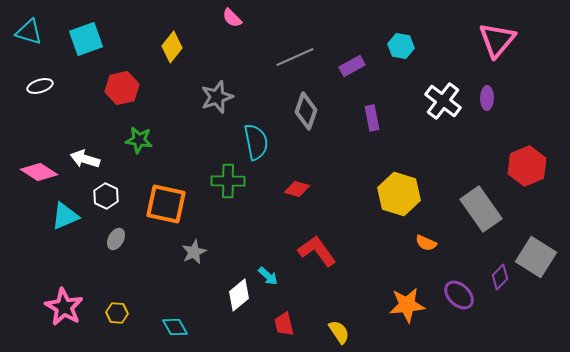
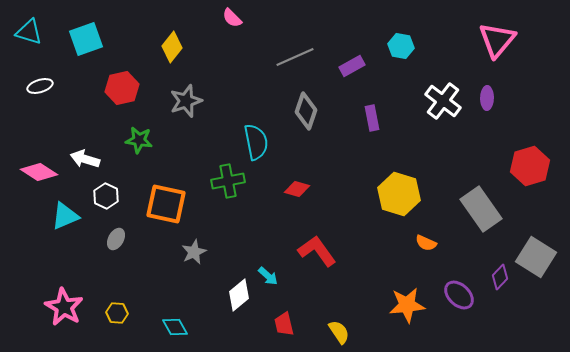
gray star at (217, 97): moved 31 px left, 4 px down
red hexagon at (527, 166): moved 3 px right; rotated 6 degrees clockwise
green cross at (228, 181): rotated 12 degrees counterclockwise
